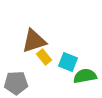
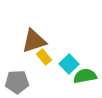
cyan square: moved 1 px right, 2 px down; rotated 24 degrees clockwise
gray pentagon: moved 1 px right, 1 px up
